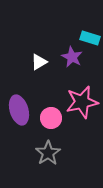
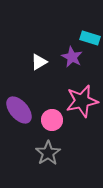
pink star: moved 1 px up
purple ellipse: rotated 24 degrees counterclockwise
pink circle: moved 1 px right, 2 px down
